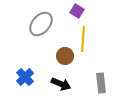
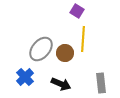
gray ellipse: moved 25 px down
brown circle: moved 3 px up
